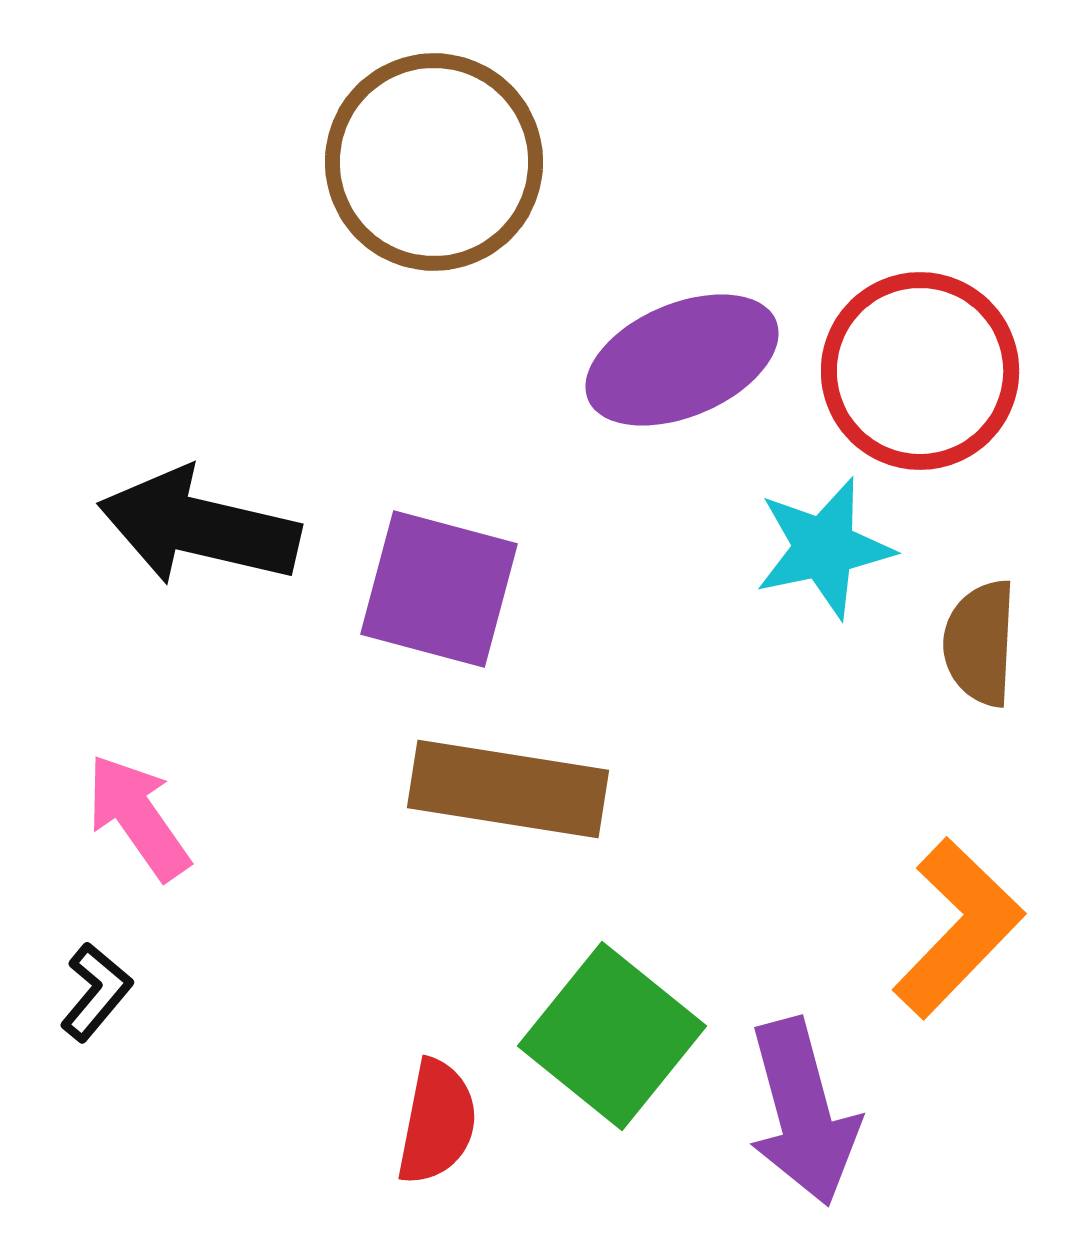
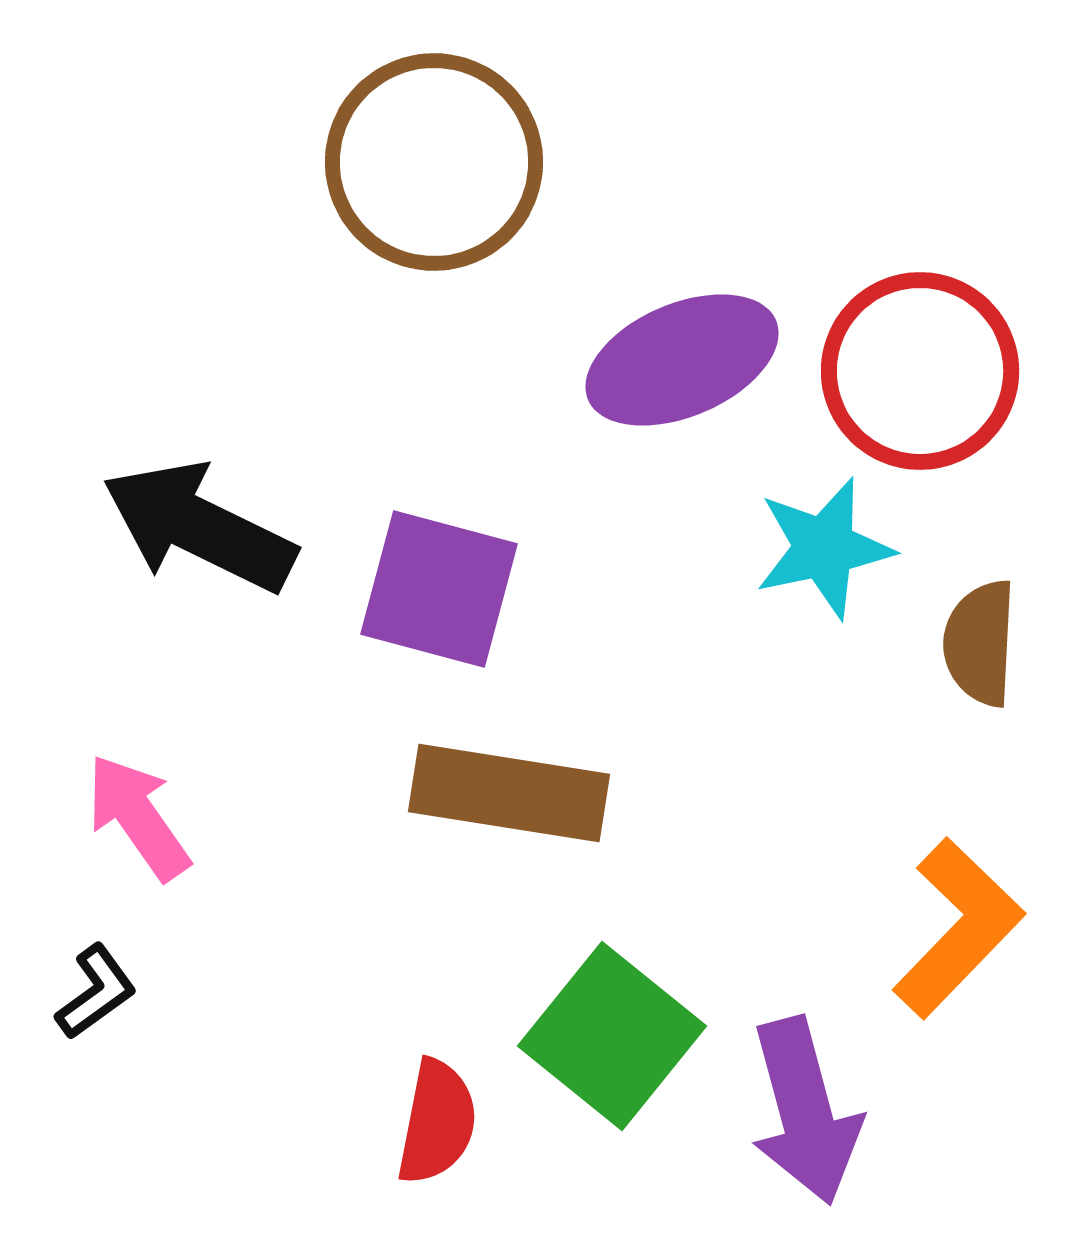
black arrow: rotated 13 degrees clockwise
brown rectangle: moved 1 px right, 4 px down
black L-shape: rotated 14 degrees clockwise
purple arrow: moved 2 px right, 1 px up
